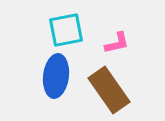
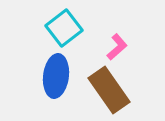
cyan square: moved 2 px left, 2 px up; rotated 27 degrees counterclockwise
pink L-shape: moved 4 px down; rotated 28 degrees counterclockwise
